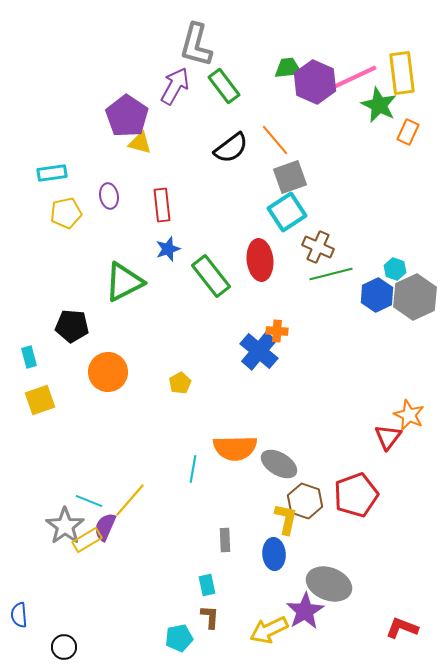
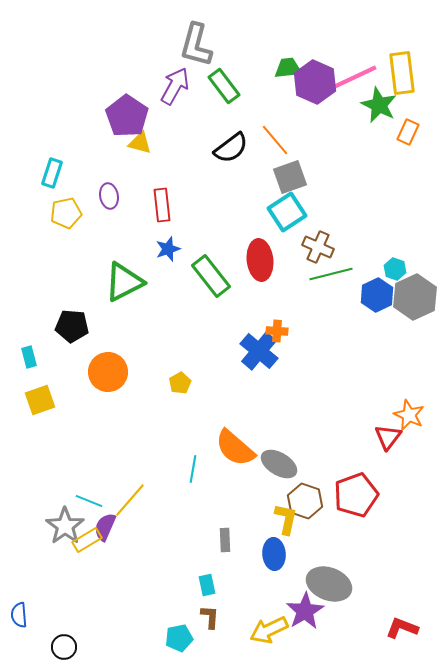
cyan rectangle at (52, 173): rotated 64 degrees counterclockwise
orange semicircle at (235, 448): rotated 42 degrees clockwise
